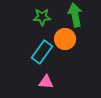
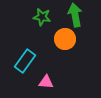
green star: rotated 12 degrees clockwise
cyan rectangle: moved 17 px left, 9 px down
